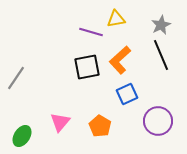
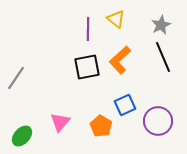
yellow triangle: rotated 48 degrees clockwise
purple line: moved 3 px left, 3 px up; rotated 75 degrees clockwise
black line: moved 2 px right, 2 px down
blue square: moved 2 px left, 11 px down
orange pentagon: moved 1 px right
green ellipse: rotated 10 degrees clockwise
